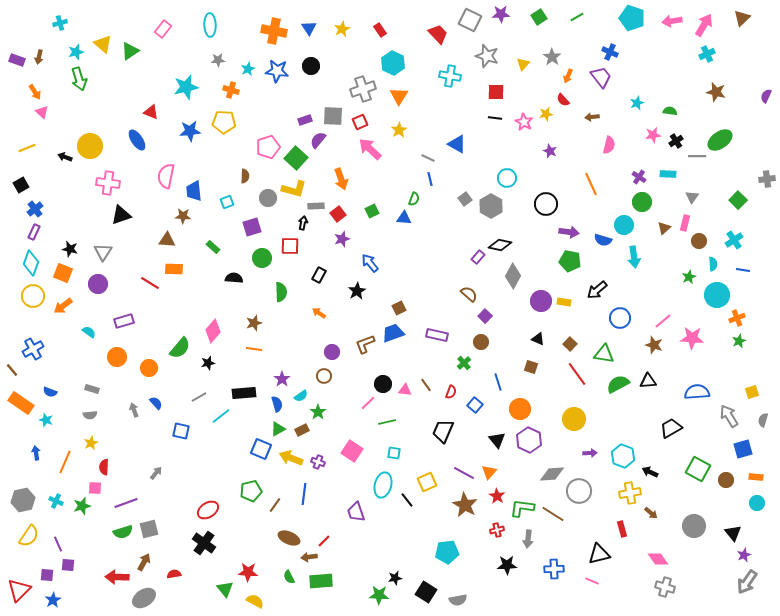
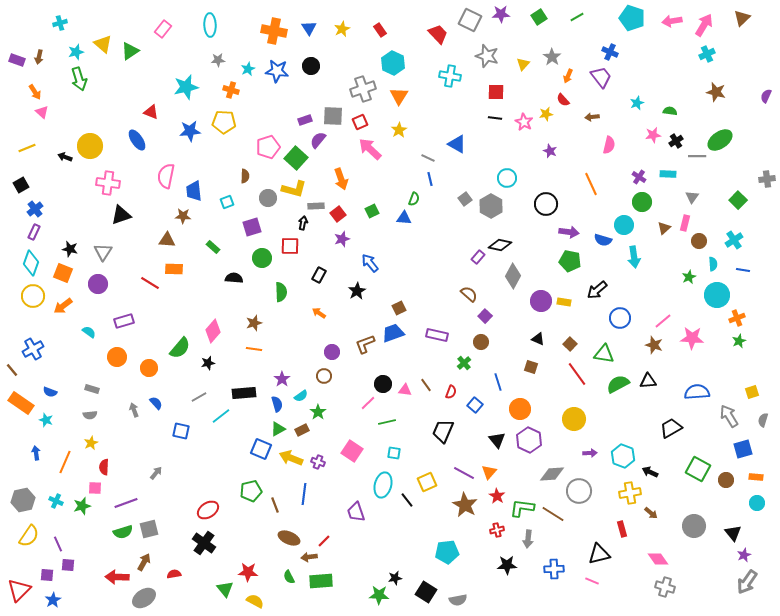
brown line at (275, 505): rotated 56 degrees counterclockwise
